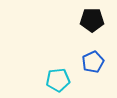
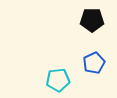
blue pentagon: moved 1 px right, 1 px down
